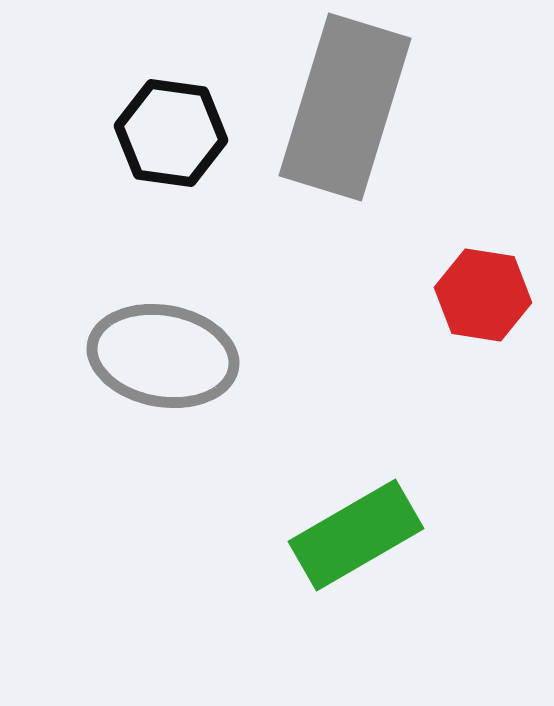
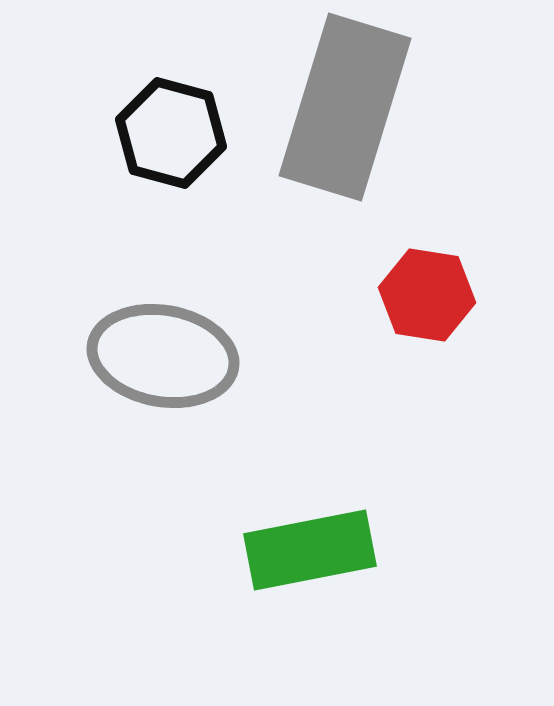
black hexagon: rotated 7 degrees clockwise
red hexagon: moved 56 px left
green rectangle: moved 46 px left, 15 px down; rotated 19 degrees clockwise
